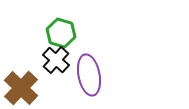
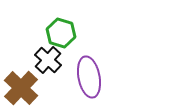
black cross: moved 8 px left
purple ellipse: moved 2 px down
